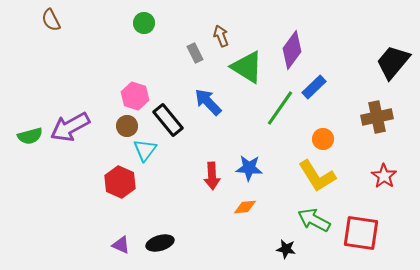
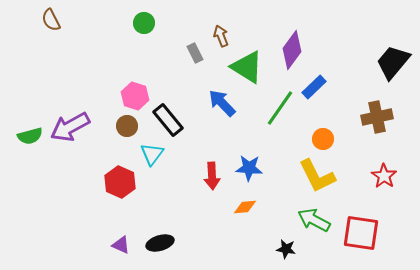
blue arrow: moved 14 px right, 1 px down
cyan triangle: moved 7 px right, 4 px down
yellow L-shape: rotated 6 degrees clockwise
